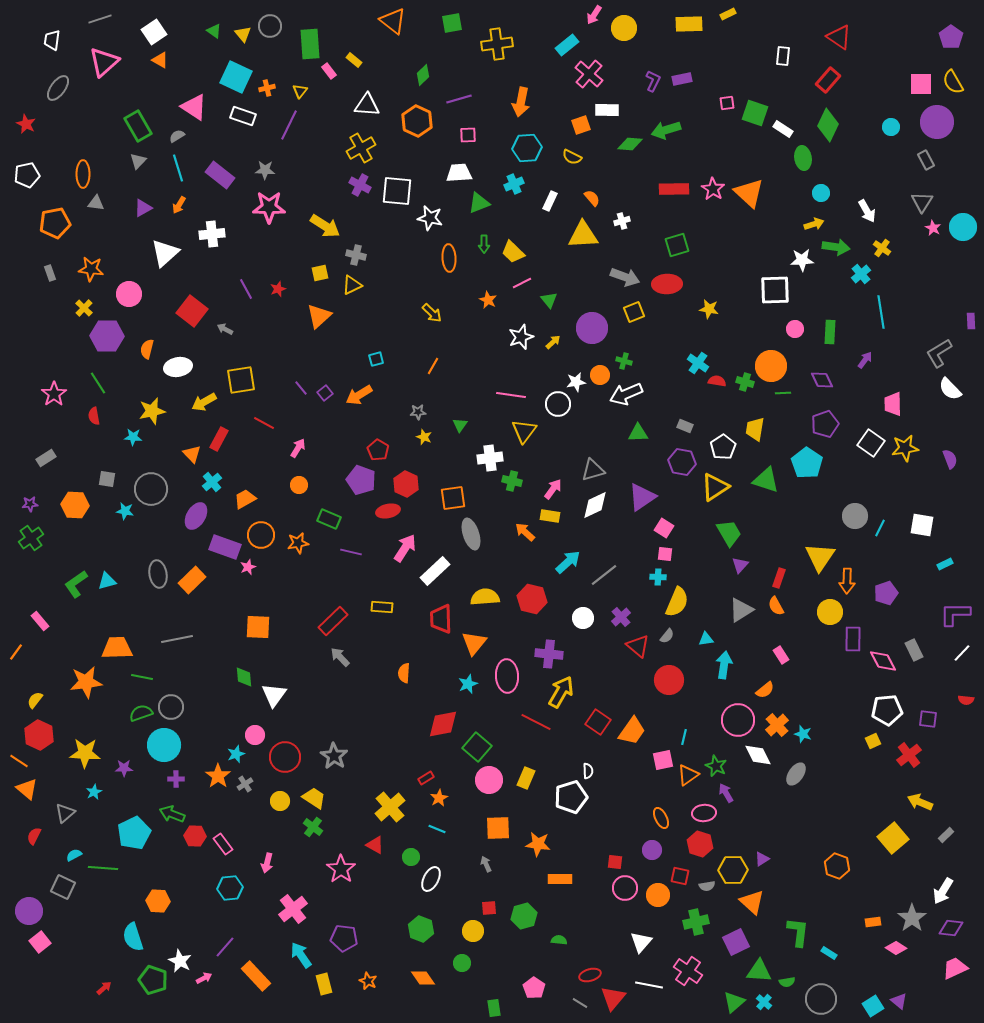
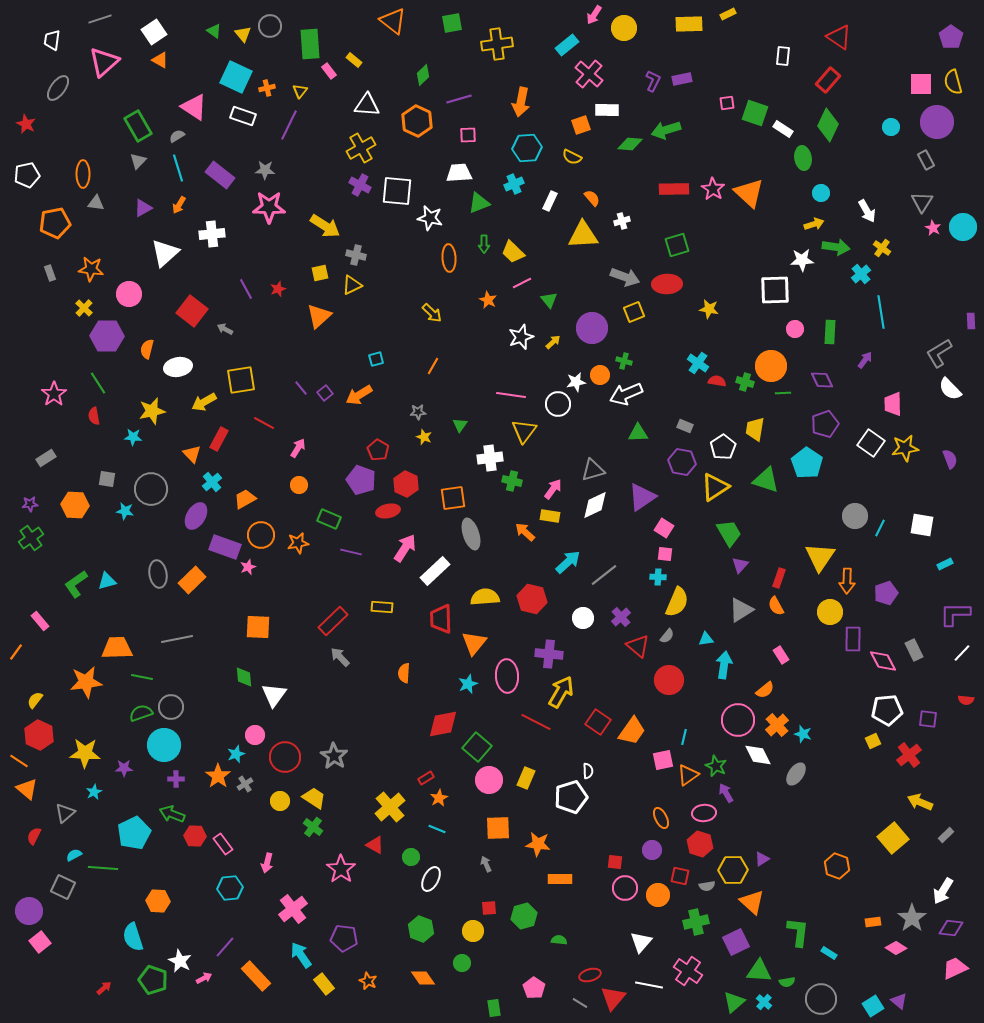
yellow semicircle at (953, 82): rotated 15 degrees clockwise
yellow rectangle at (324, 984): rotated 25 degrees counterclockwise
